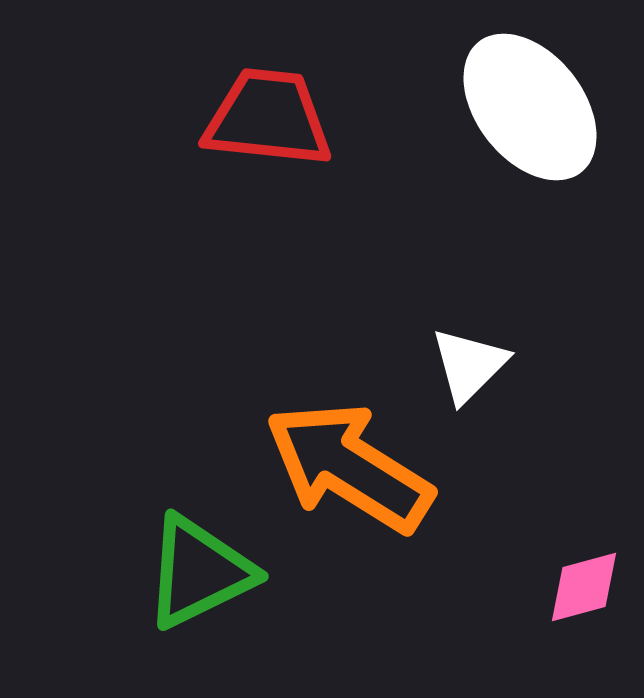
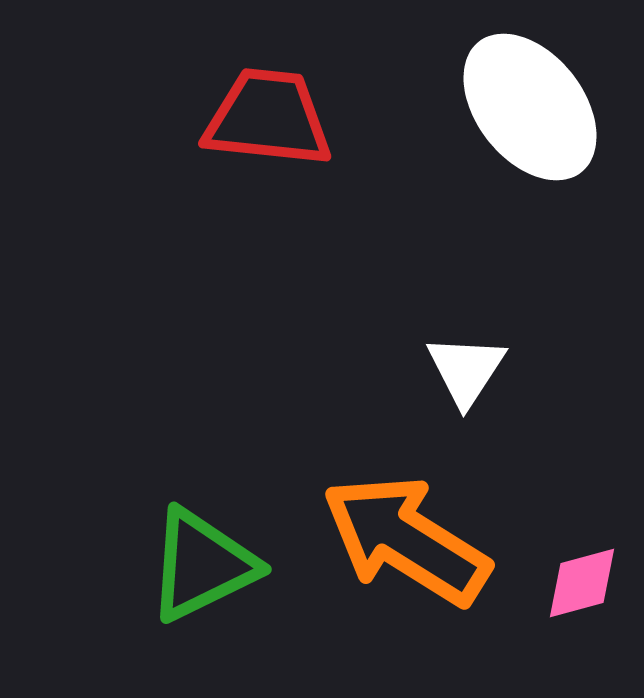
white triangle: moved 3 px left, 5 px down; rotated 12 degrees counterclockwise
orange arrow: moved 57 px right, 73 px down
green triangle: moved 3 px right, 7 px up
pink diamond: moved 2 px left, 4 px up
